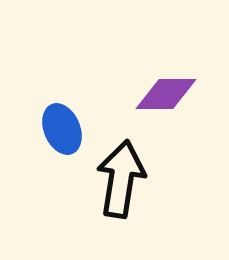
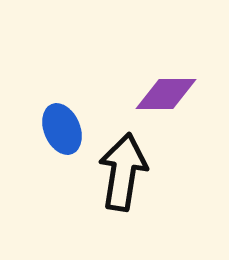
black arrow: moved 2 px right, 7 px up
